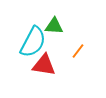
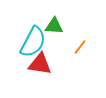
orange line: moved 2 px right, 4 px up
red triangle: moved 4 px left, 1 px up
